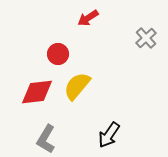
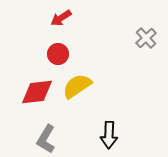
red arrow: moved 27 px left
yellow semicircle: rotated 16 degrees clockwise
black arrow: rotated 32 degrees counterclockwise
